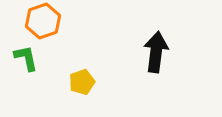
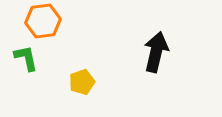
orange hexagon: rotated 12 degrees clockwise
black arrow: rotated 6 degrees clockwise
